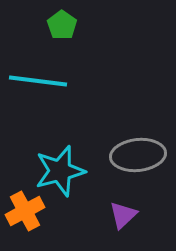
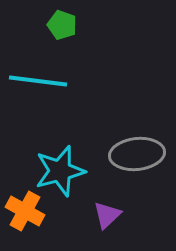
green pentagon: rotated 16 degrees counterclockwise
gray ellipse: moved 1 px left, 1 px up
orange cross: rotated 33 degrees counterclockwise
purple triangle: moved 16 px left
